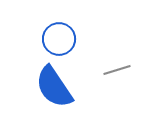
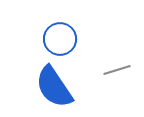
blue circle: moved 1 px right
